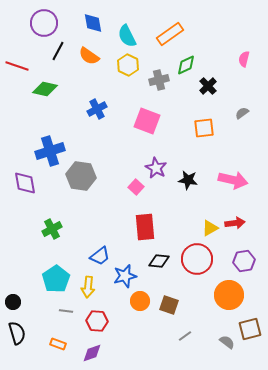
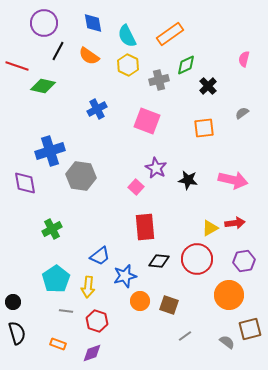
green diamond at (45, 89): moved 2 px left, 3 px up
red hexagon at (97, 321): rotated 15 degrees clockwise
